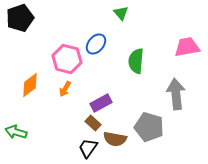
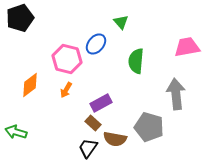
green triangle: moved 9 px down
orange arrow: moved 1 px right, 1 px down
